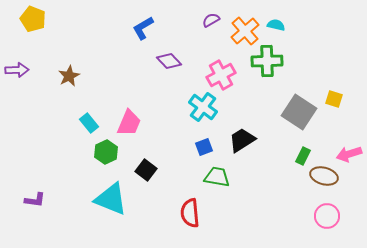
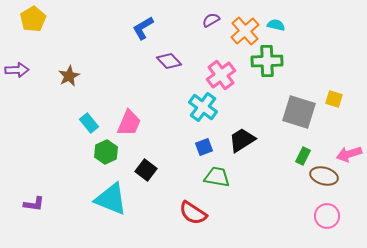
yellow pentagon: rotated 20 degrees clockwise
pink cross: rotated 8 degrees counterclockwise
gray square: rotated 16 degrees counterclockwise
purple L-shape: moved 1 px left, 4 px down
red semicircle: moved 3 px right; rotated 52 degrees counterclockwise
